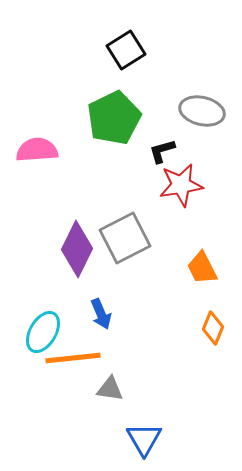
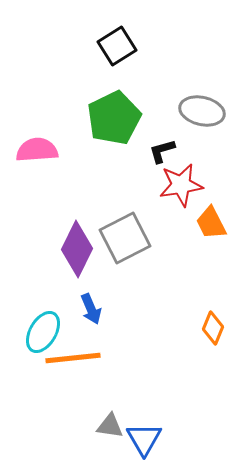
black square: moved 9 px left, 4 px up
orange trapezoid: moved 9 px right, 45 px up
blue arrow: moved 10 px left, 5 px up
gray triangle: moved 37 px down
